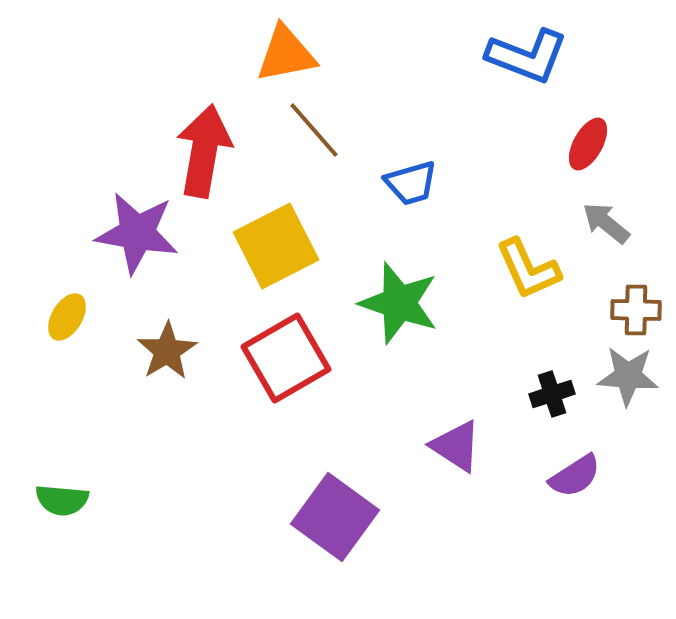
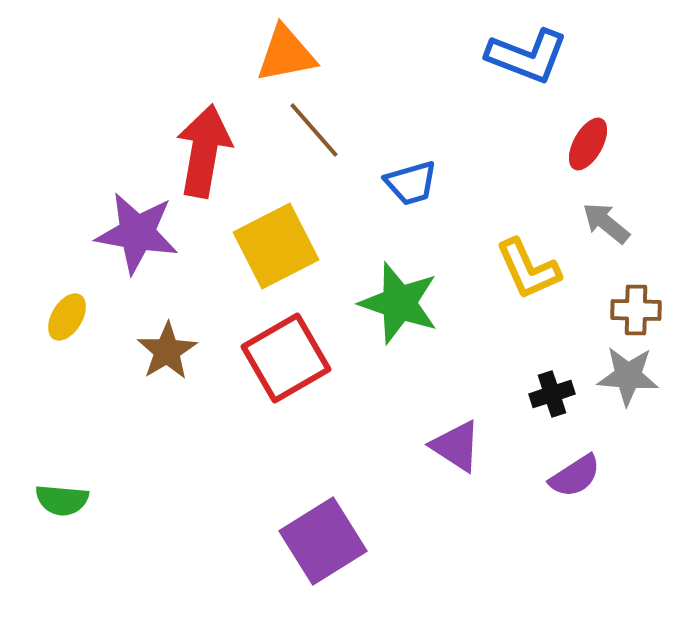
purple square: moved 12 px left, 24 px down; rotated 22 degrees clockwise
